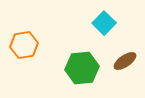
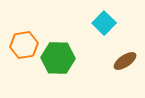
green hexagon: moved 24 px left, 10 px up; rotated 8 degrees clockwise
